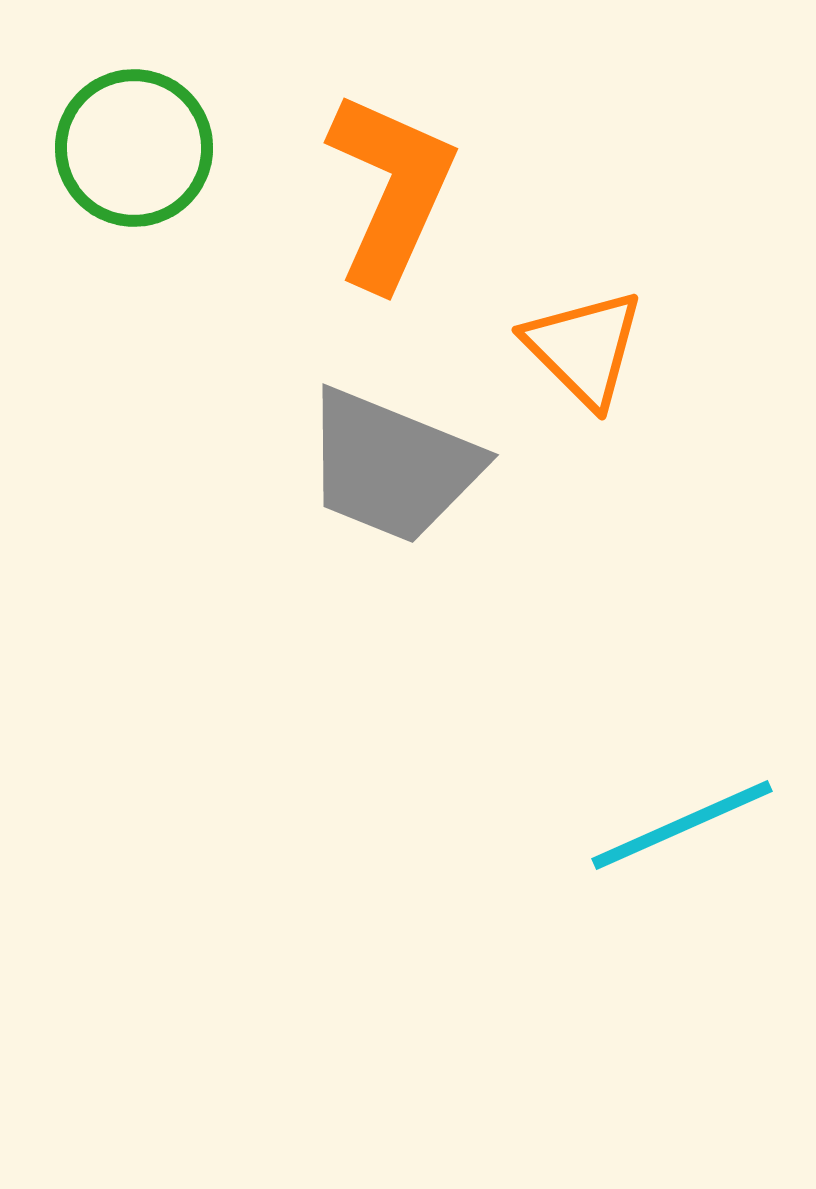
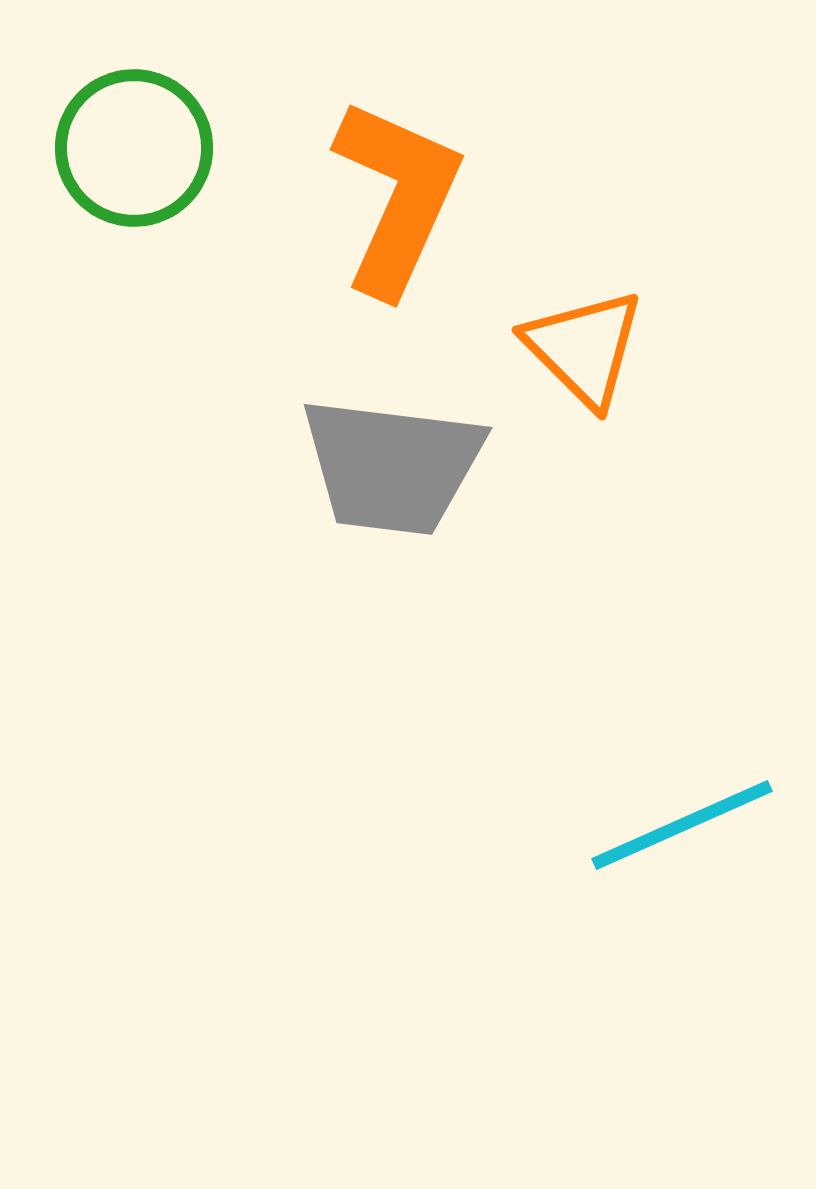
orange L-shape: moved 6 px right, 7 px down
gray trapezoid: rotated 15 degrees counterclockwise
